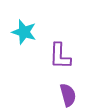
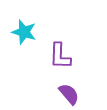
purple semicircle: moved 1 px right, 1 px up; rotated 25 degrees counterclockwise
